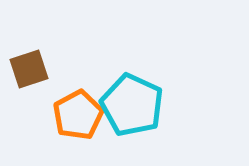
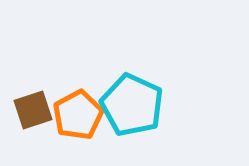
brown square: moved 4 px right, 41 px down
